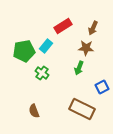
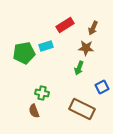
red rectangle: moved 2 px right, 1 px up
cyan rectangle: rotated 32 degrees clockwise
green pentagon: moved 2 px down
green cross: moved 20 px down; rotated 24 degrees counterclockwise
